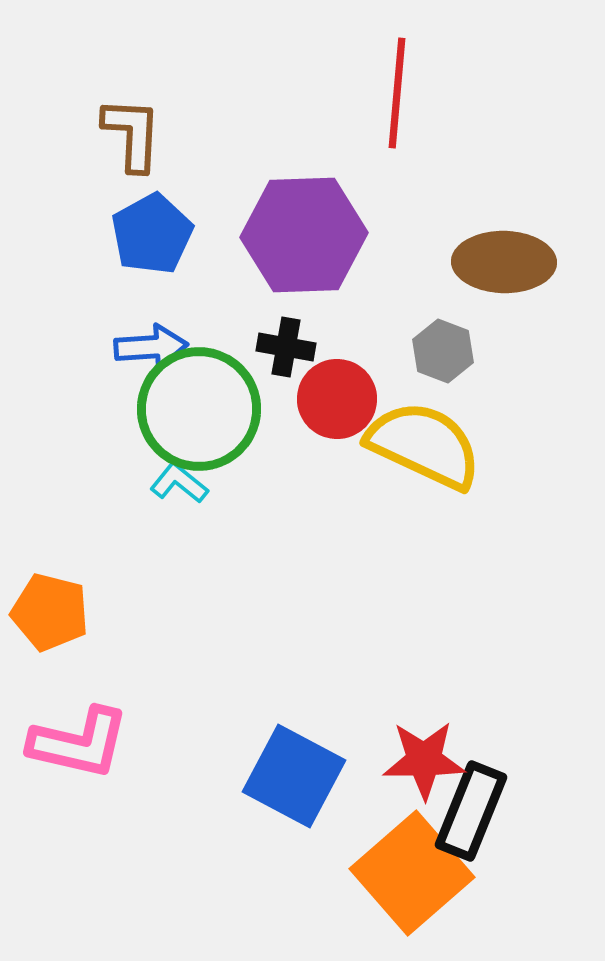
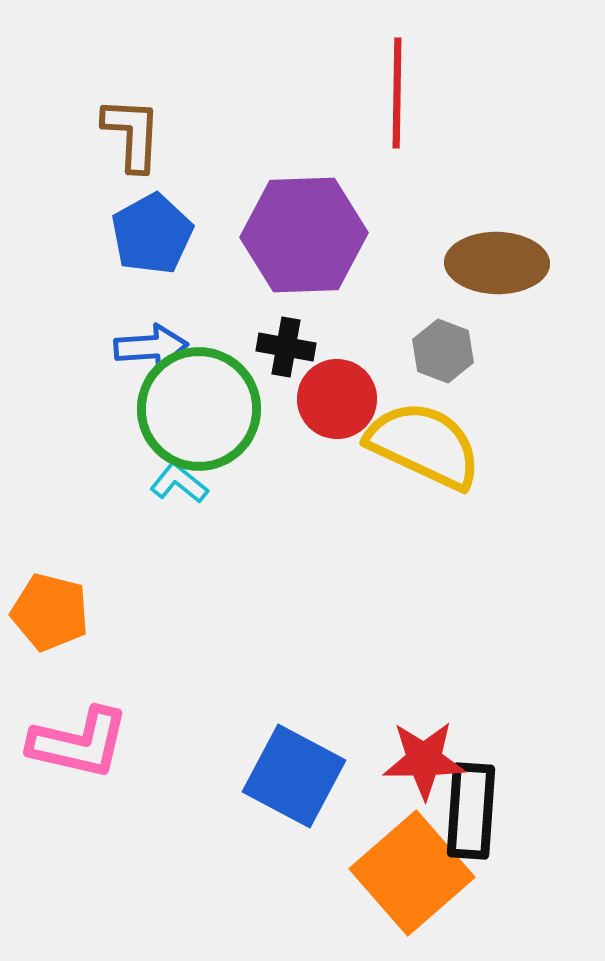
red line: rotated 4 degrees counterclockwise
brown ellipse: moved 7 px left, 1 px down
black rectangle: rotated 18 degrees counterclockwise
